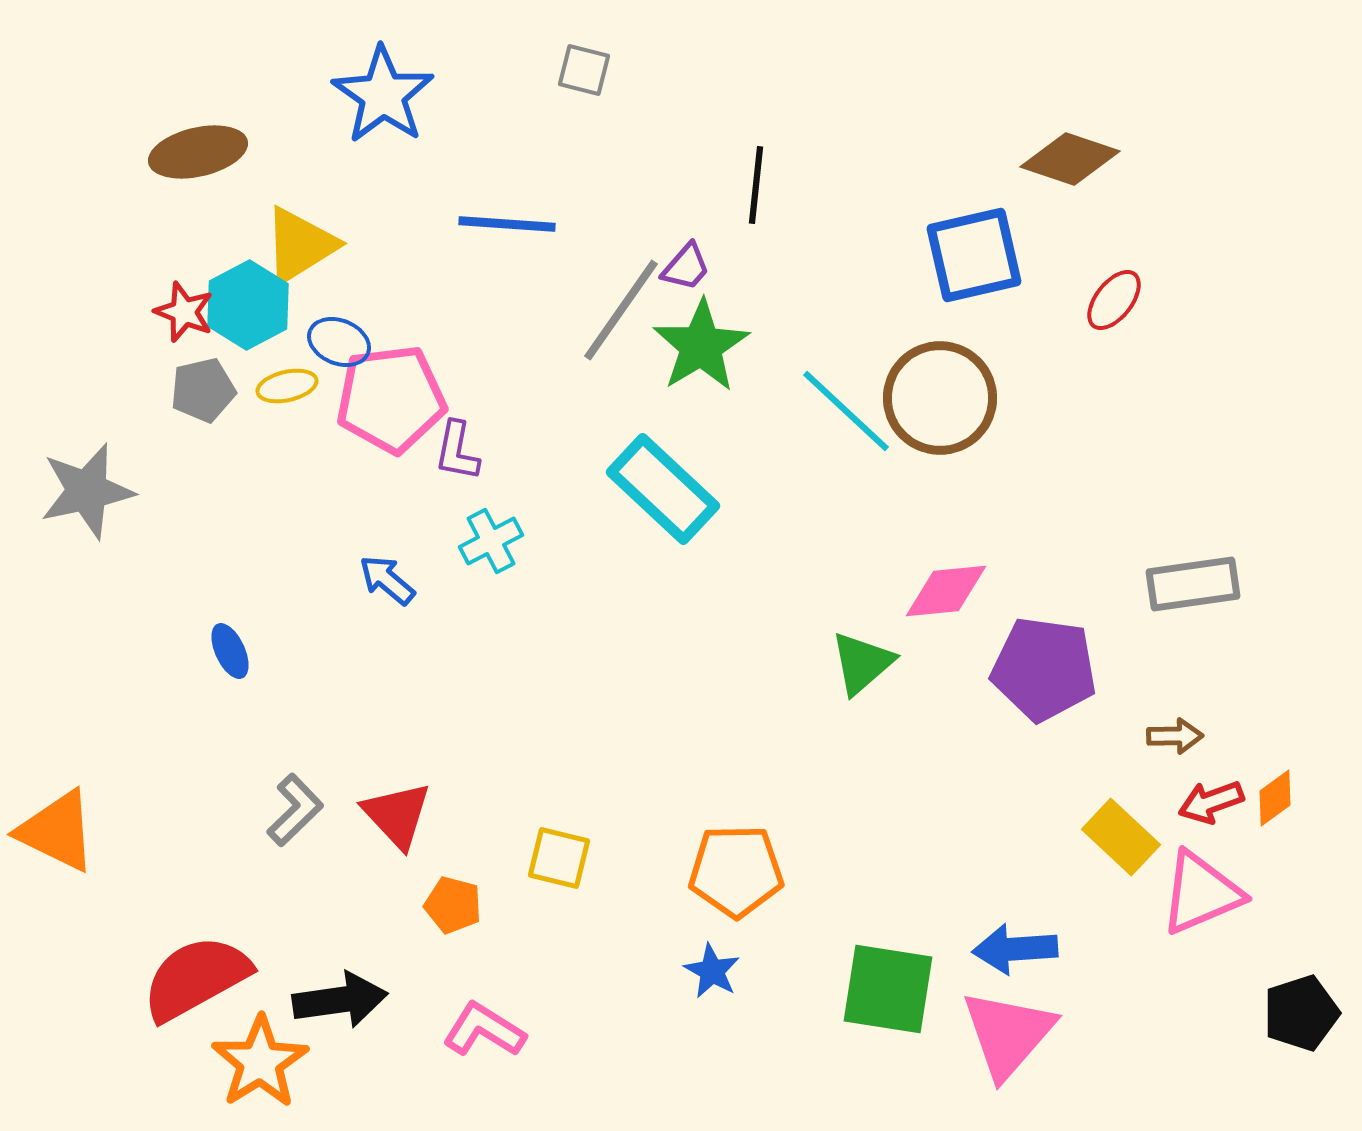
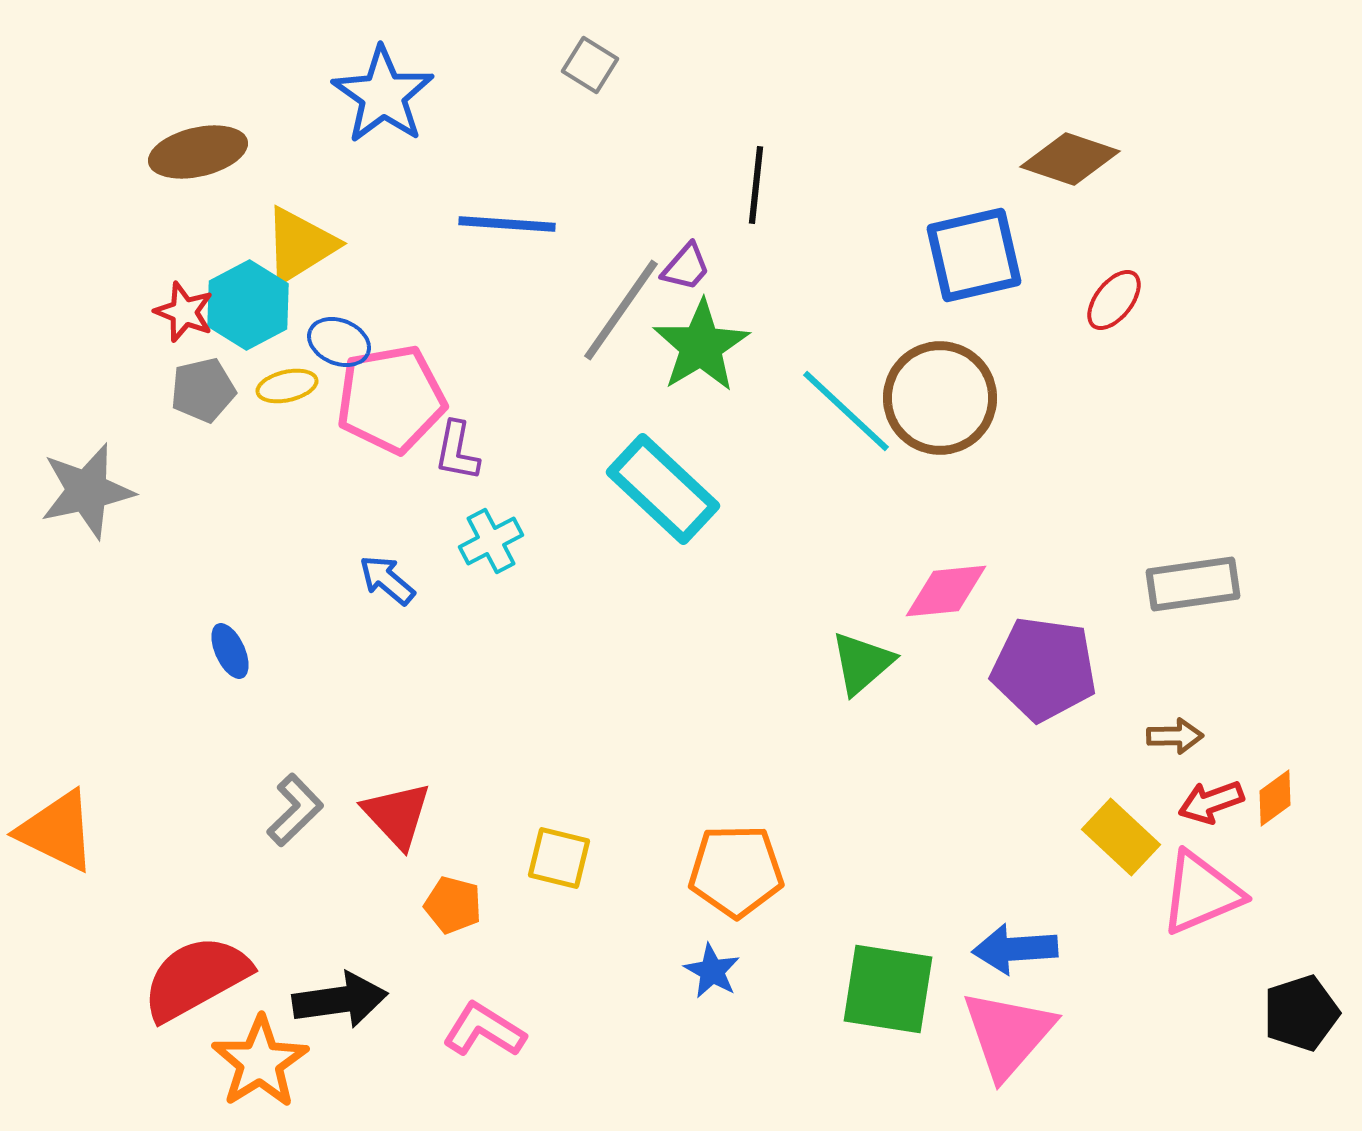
gray square at (584, 70): moved 6 px right, 5 px up; rotated 18 degrees clockwise
pink pentagon at (391, 399): rotated 3 degrees counterclockwise
